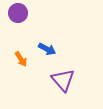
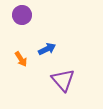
purple circle: moved 4 px right, 2 px down
blue arrow: rotated 54 degrees counterclockwise
